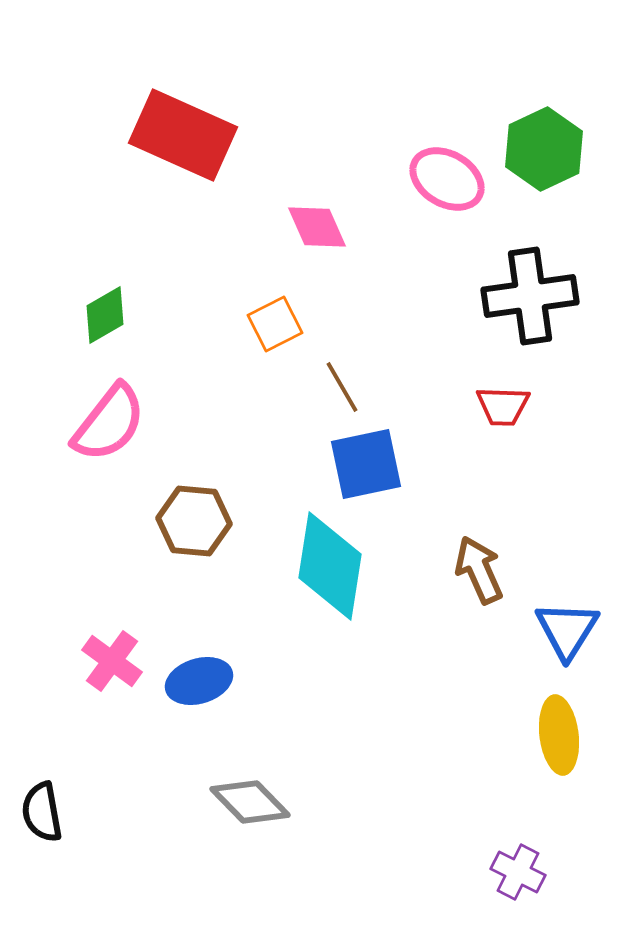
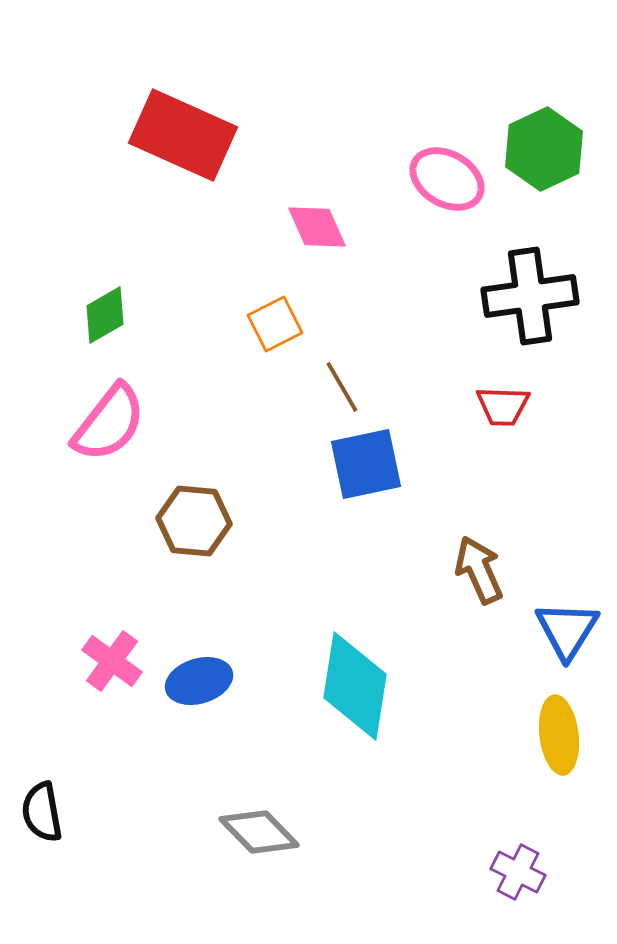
cyan diamond: moved 25 px right, 120 px down
gray diamond: moved 9 px right, 30 px down
